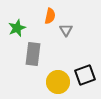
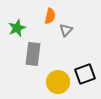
gray triangle: rotated 16 degrees clockwise
black square: moved 1 px up
